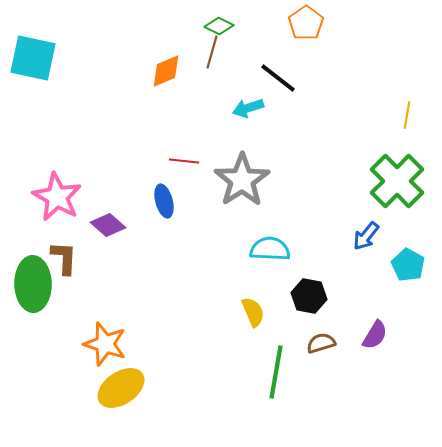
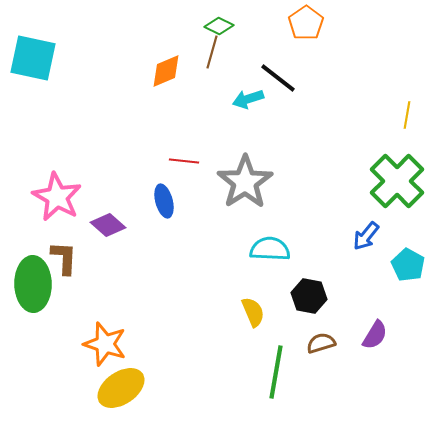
cyan arrow: moved 9 px up
gray star: moved 3 px right, 2 px down
